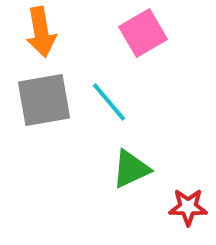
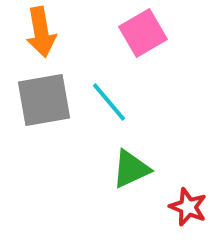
red star: rotated 21 degrees clockwise
